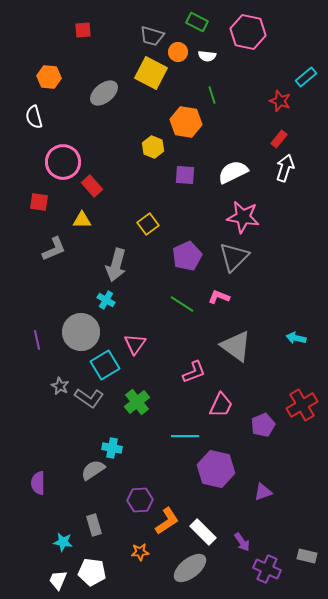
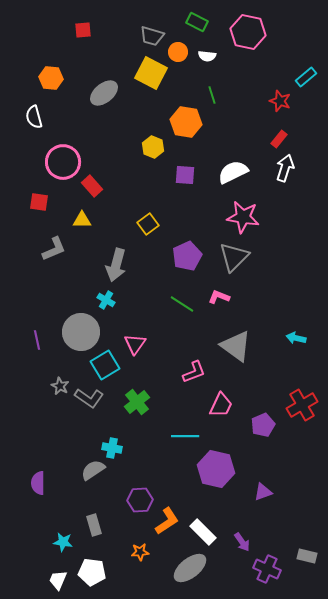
orange hexagon at (49, 77): moved 2 px right, 1 px down
